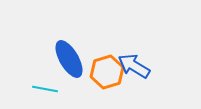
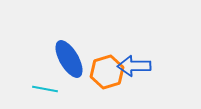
blue arrow: rotated 32 degrees counterclockwise
